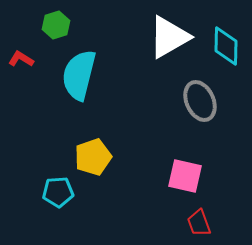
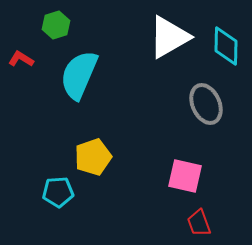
cyan semicircle: rotated 9 degrees clockwise
gray ellipse: moved 6 px right, 3 px down
